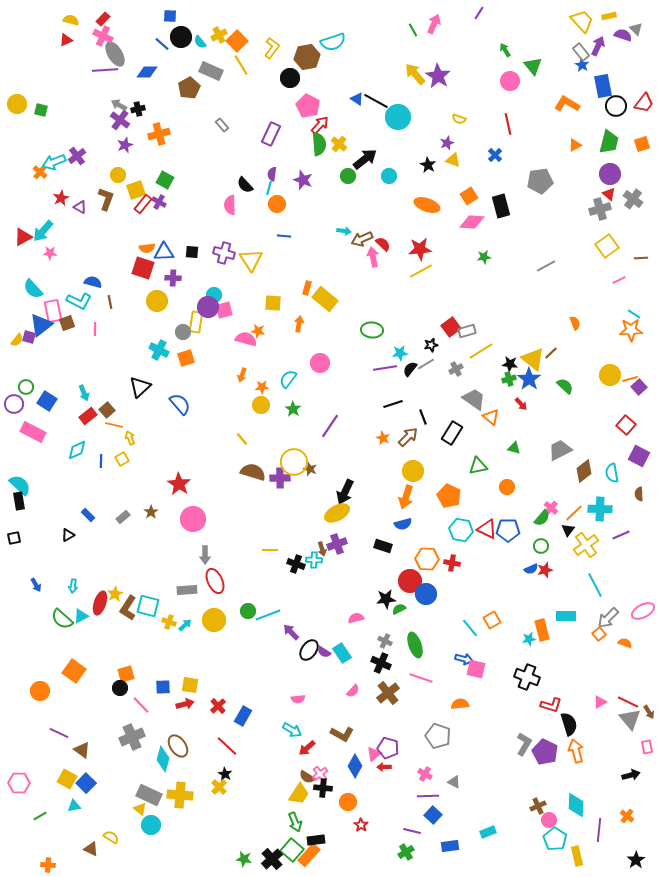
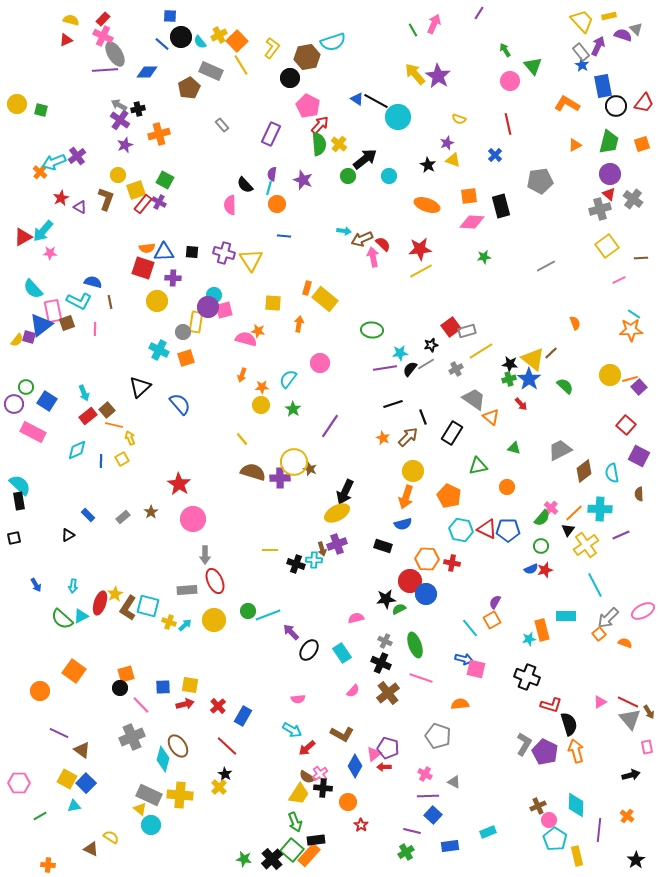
orange square at (469, 196): rotated 24 degrees clockwise
purple semicircle at (324, 652): moved 171 px right, 50 px up; rotated 88 degrees clockwise
